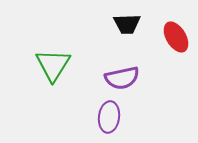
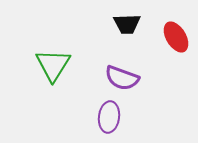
purple semicircle: rotated 32 degrees clockwise
